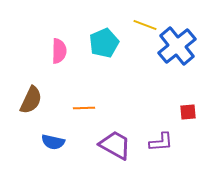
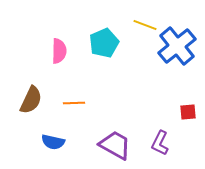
orange line: moved 10 px left, 5 px up
purple L-shape: moved 1 px left, 1 px down; rotated 120 degrees clockwise
